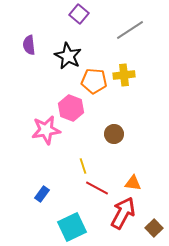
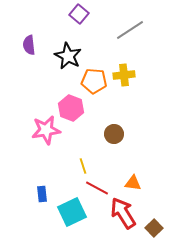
blue rectangle: rotated 42 degrees counterclockwise
red arrow: rotated 60 degrees counterclockwise
cyan square: moved 15 px up
